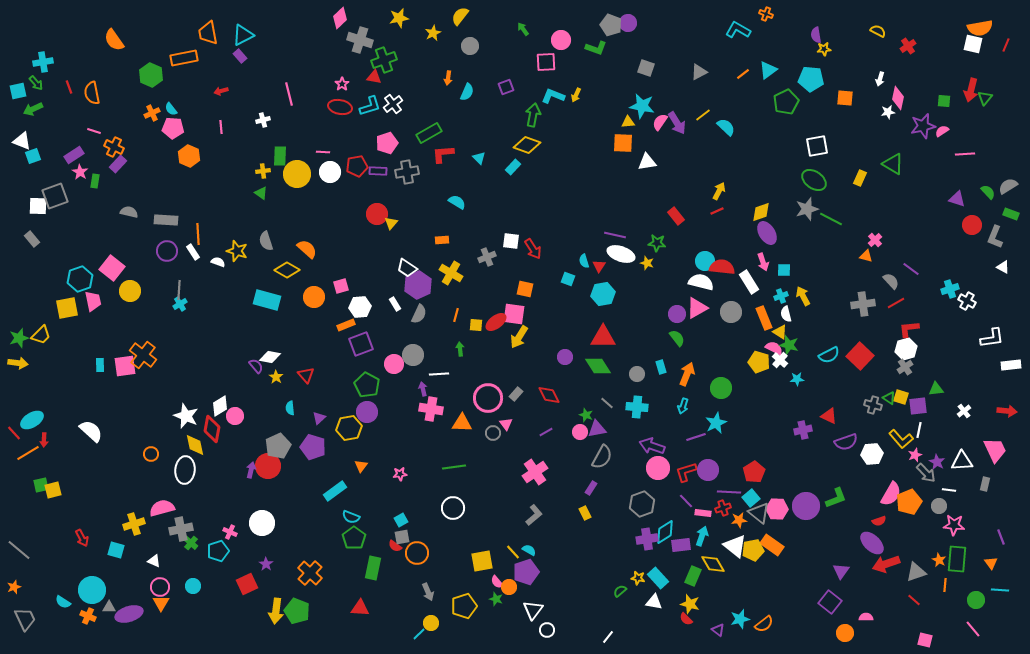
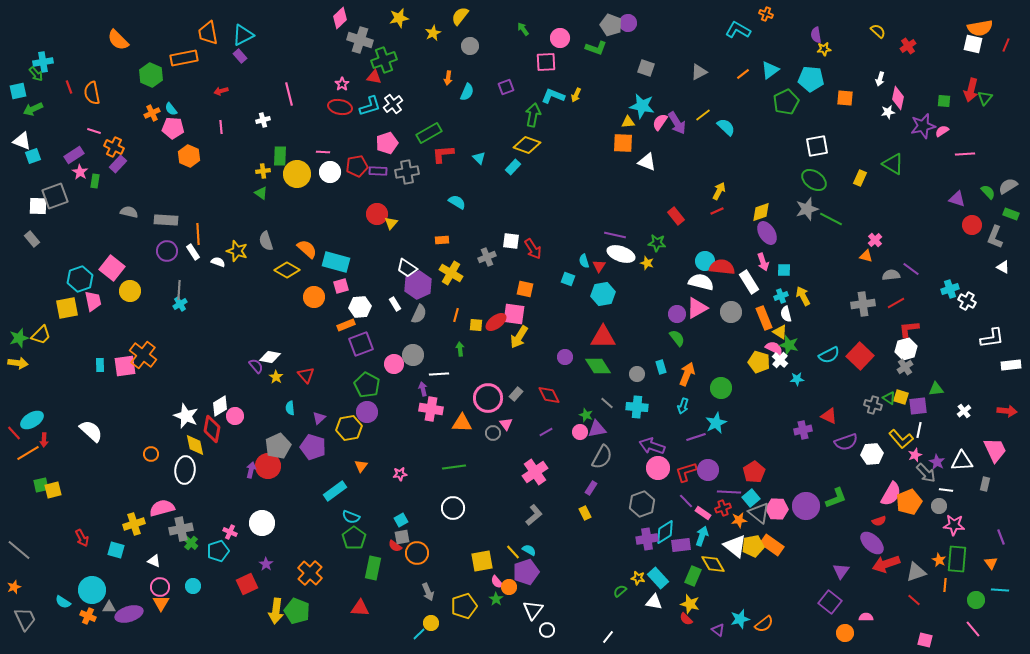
yellow semicircle at (878, 31): rotated 14 degrees clockwise
orange semicircle at (114, 40): moved 4 px right; rotated 10 degrees counterclockwise
pink circle at (561, 40): moved 1 px left, 2 px up
cyan triangle at (768, 70): moved 2 px right
green arrow at (36, 83): moved 9 px up
white triangle at (647, 162): rotated 30 degrees clockwise
gray semicircle at (891, 281): moved 6 px up; rotated 54 degrees counterclockwise
cyan rectangle at (267, 300): moved 69 px right, 38 px up
white line at (949, 490): moved 3 px left
pink rectangle at (703, 513): rotated 28 degrees clockwise
yellow pentagon at (753, 550): moved 4 px up
green star at (496, 599): rotated 16 degrees clockwise
